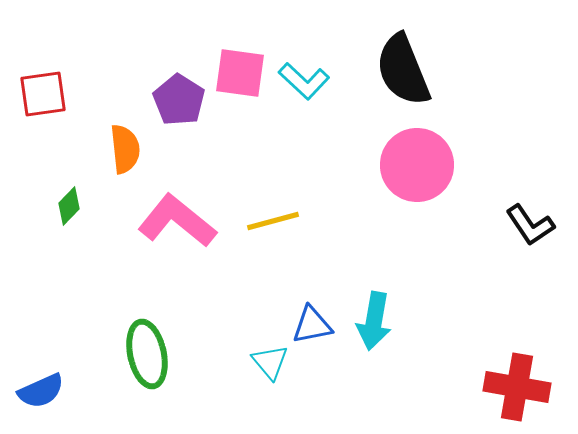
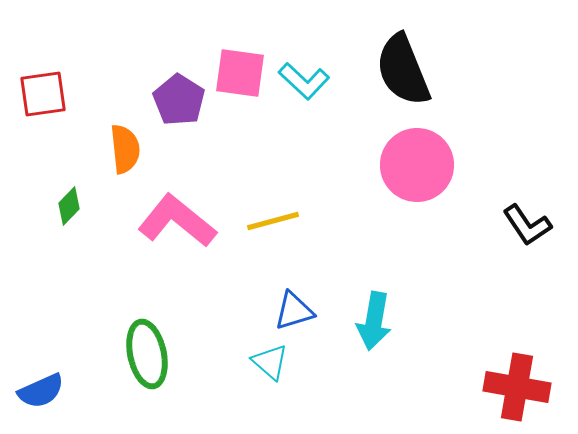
black L-shape: moved 3 px left
blue triangle: moved 18 px left, 14 px up; rotated 6 degrees counterclockwise
cyan triangle: rotated 9 degrees counterclockwise
